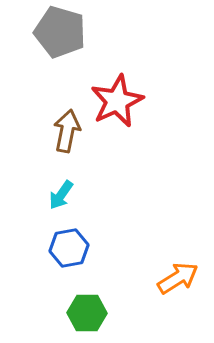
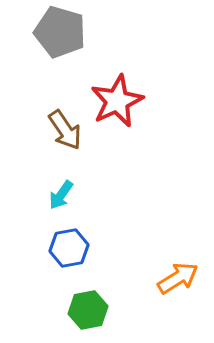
brown arrow: moved 2 px left, 1 px up; rotated 135 degrees clockwise
green hexagon: moved 1 px right, 3 px up; rotated 12 degrees counterclockwise
